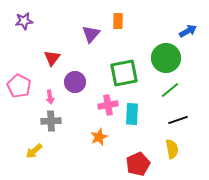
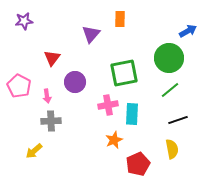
orange rectangle: moved 2 px right, 2 px up
green circle: moved 3 px right
pink arrow: moved 3 px left, 1 px up
orange star: moved 15 px right, 3 px down
